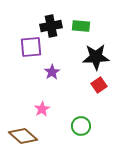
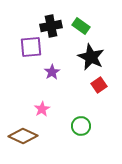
green rectangle: rotated 30 degrees clockwise
black star: moved 5 px left; rotated 28 degrees clockwise
brown diamond: rotated 16 degrees counterclockwise
